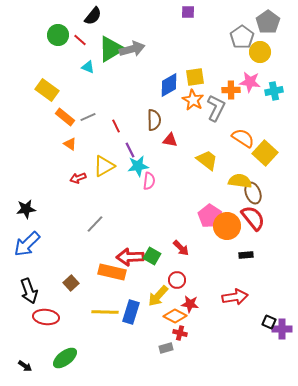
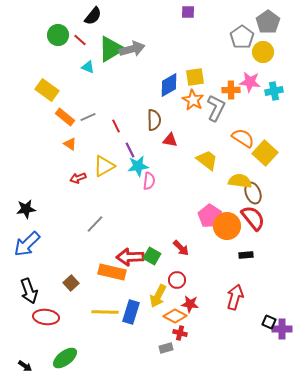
yellow circle at (260, 52): moved 3 px right
yellow arrow at (158, 296): rotated 15 degrees counterclockwise
red arrow at (235, 297): rotated 65 degrees counterclockwise
